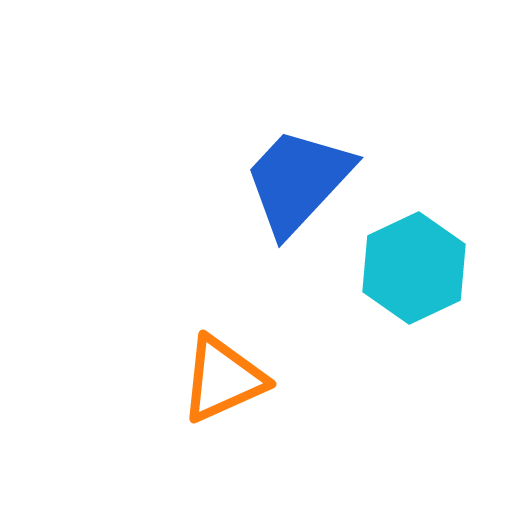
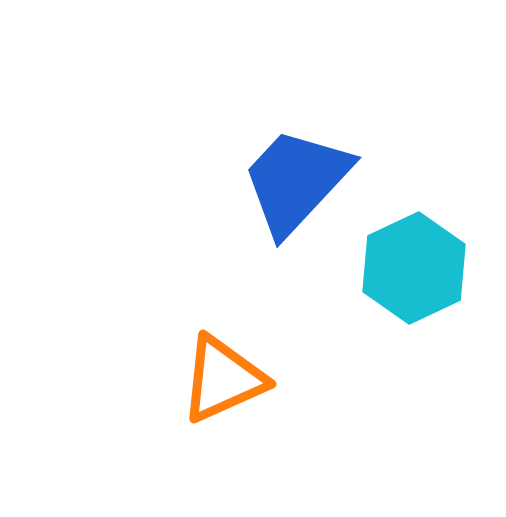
blue trapezoid: moved 2 px left
